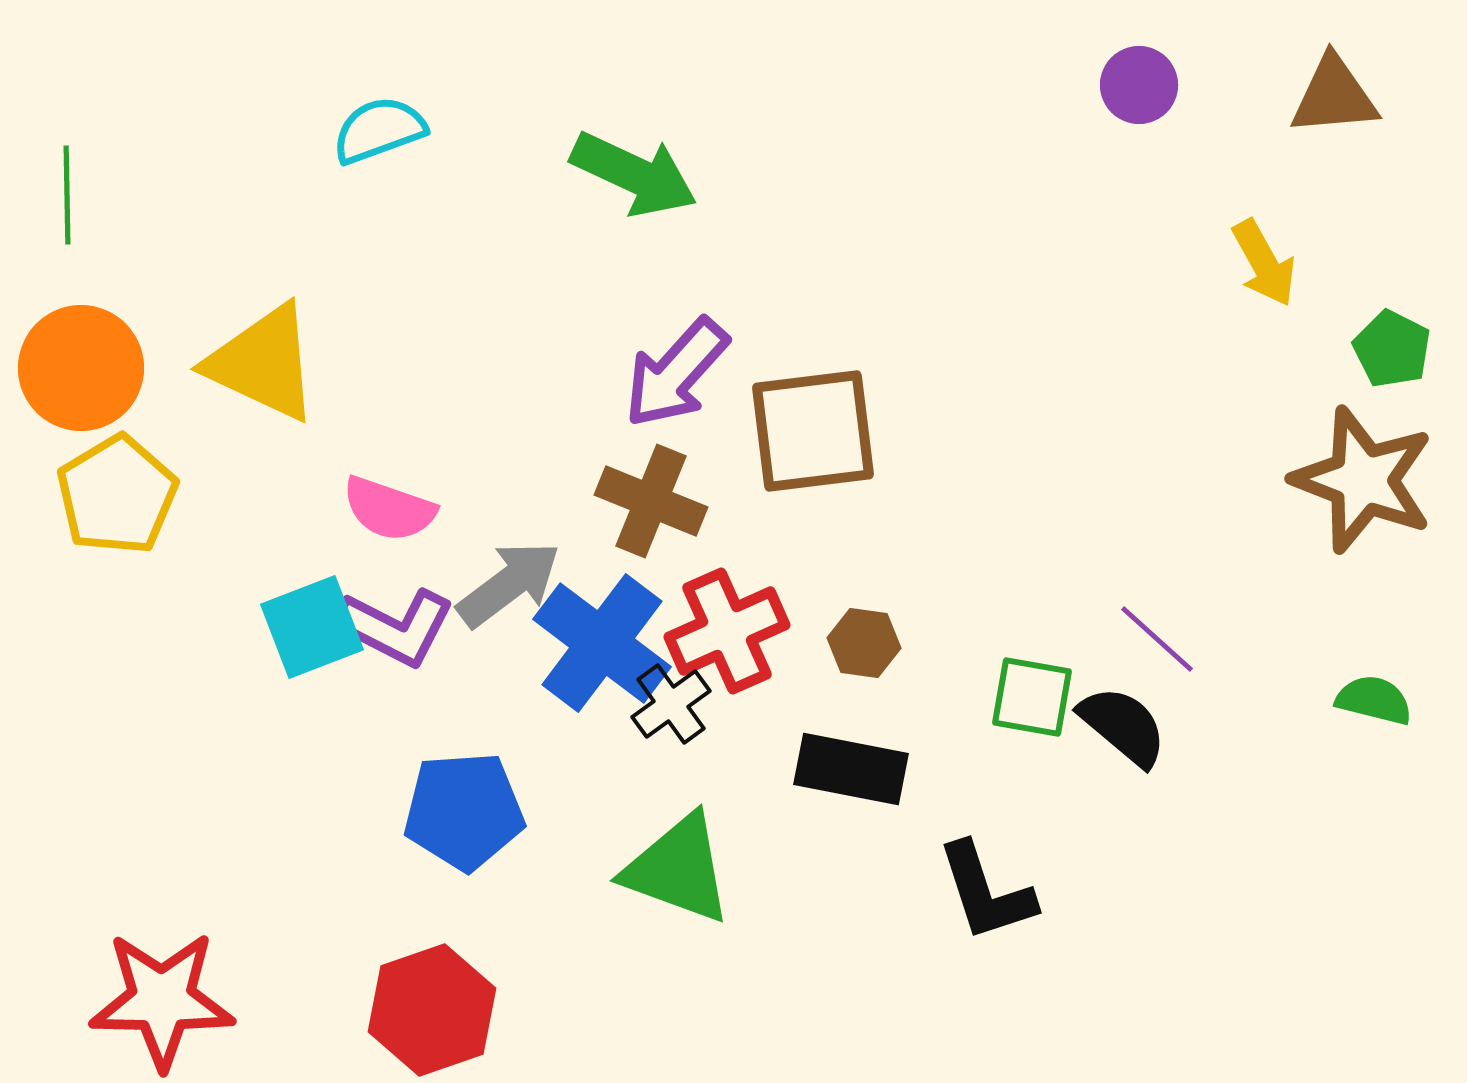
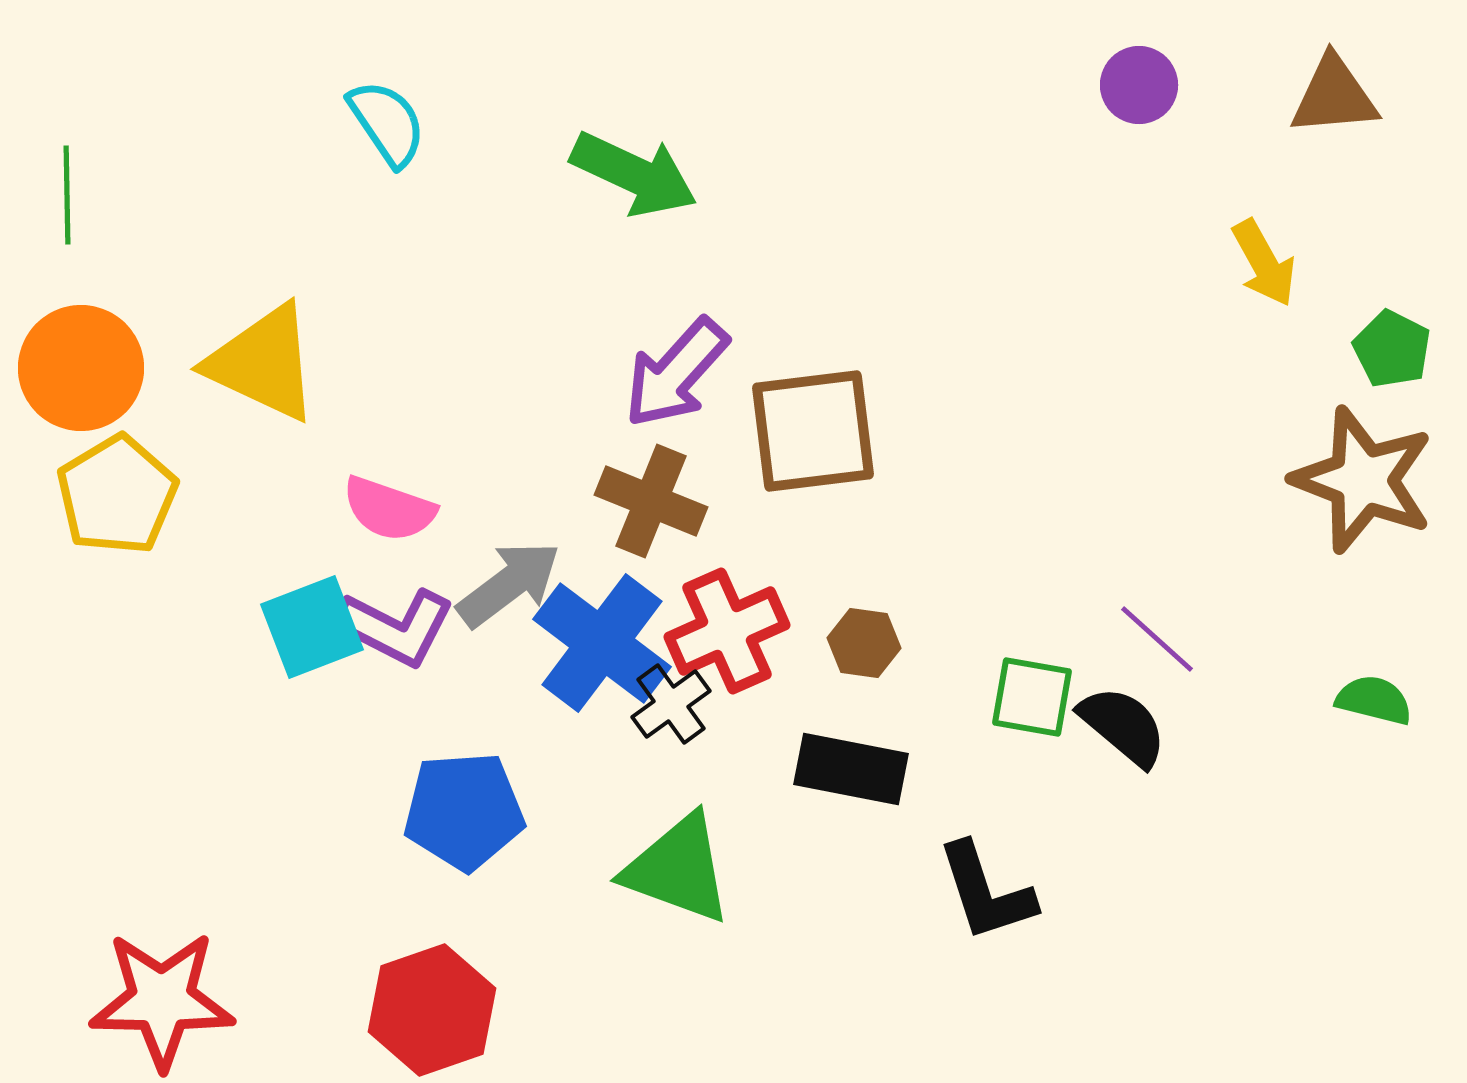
cyan semicircle: moved 8 px right, 7 px up; rotated 76 degrees clockwise
